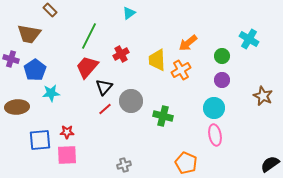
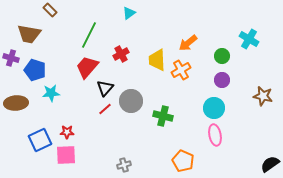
green line: moved 1 px up
purple cross: moved 1 px up
blue pentagon: rotated 20 degrees counterclockwise
black triangle: moved 1 px right, 1 px down
brown star: rotated 12 degrees counterclockwise
brown ellipse: moved 1 px left, 4 px up
blue square: rotated 20 degrees counterclockwise
pink square: moved 1 px left
orange pentagon: moved 3 px left, 2 px up
